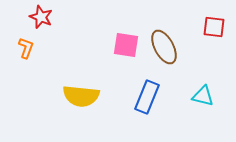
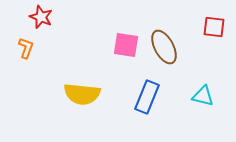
yellow semicircle: moved 1 px right, 2 px up
